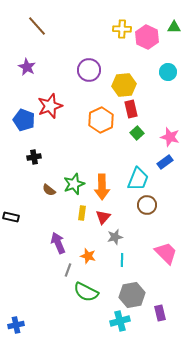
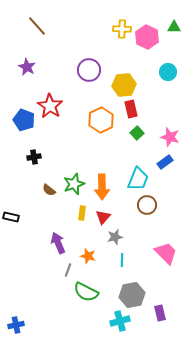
red star: rotated 20 degrees counterclockwise
